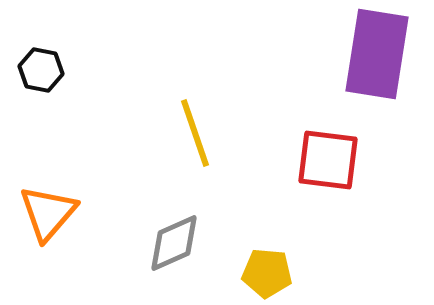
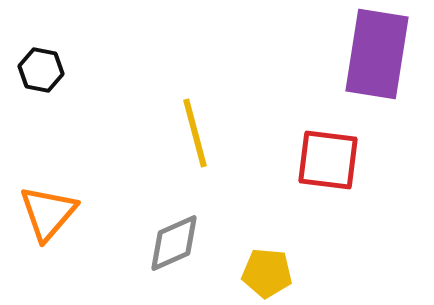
yellow line: rotated 4 degrees clockwise
